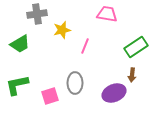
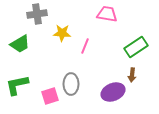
yellow star: moved 3 px down; rotated 18 degrees clockwise
gray ellipse: moved 4 px left, 1 px down
purple ellipse: moved 1 px left, 1 px up
